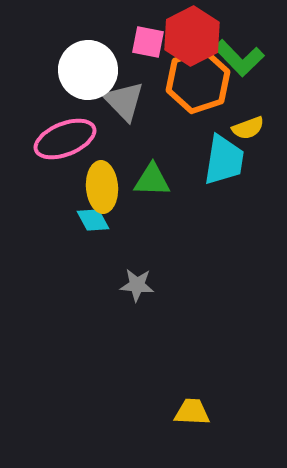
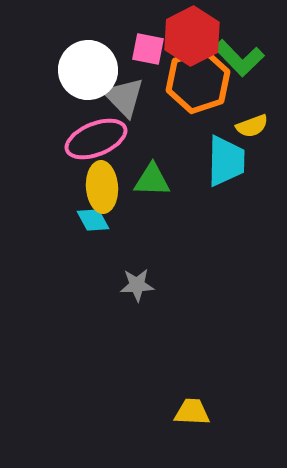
pink square: moved 7 px down
gray triangle: moved 4 px up
yellow semicircle: moved 4 px right, 2 px up
pink ellipse: moved 31 px right
cyan trapezoid: moved 2 px right, 1 px down; rotated 8 degrees counterclockwise
gray star: rotated 8 degrees counterclockwise
